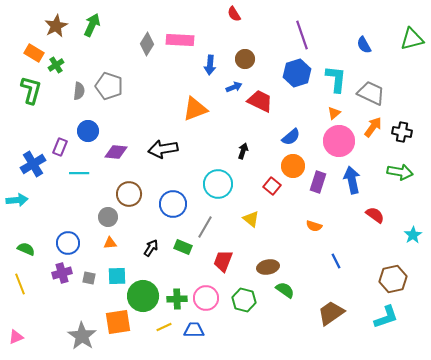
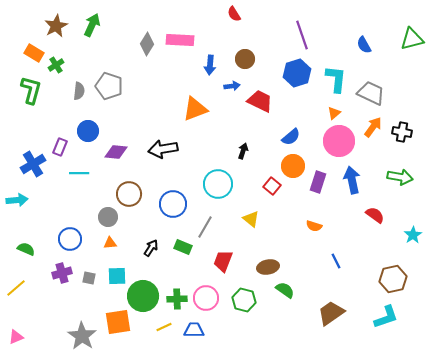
blue arrow at (234, 87): moved 2 px left, 1 px up; rotated 14 degrees clockwise
green arrow at (400, 172): moved 5 px down
blue circle at (68, 243): moved 2 px right, 4 px up
yellow line at (20, 284): moved 4 px left, 4 px down; rotated 70 degrees clockwise
